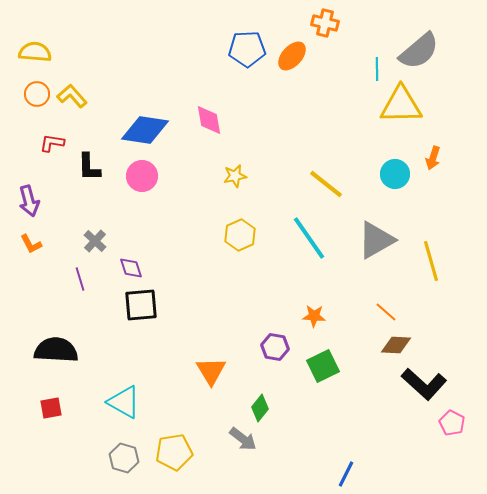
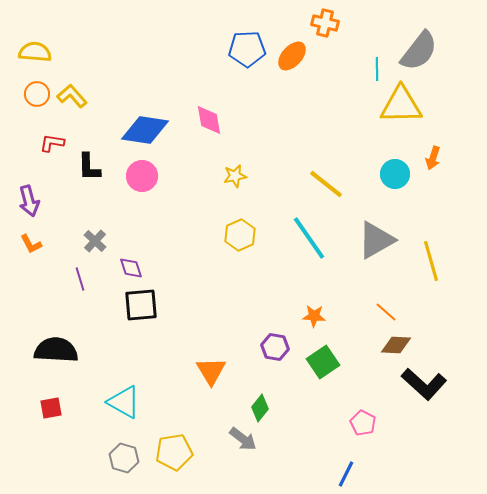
gray semicircle at (419, 51): rotated 12 degrees counterclockwise
green square at (323, 366): moved 4 px up; rotated 8 degrees counterclockwise
pink pentagon at (452, 423): moved 89 px left
